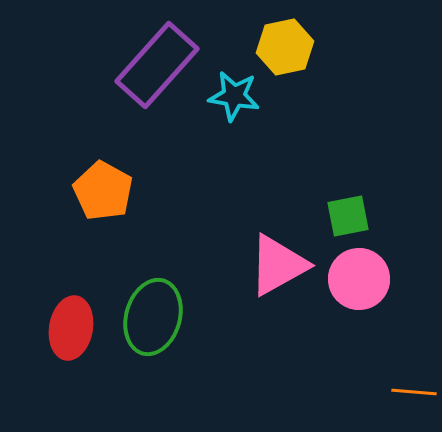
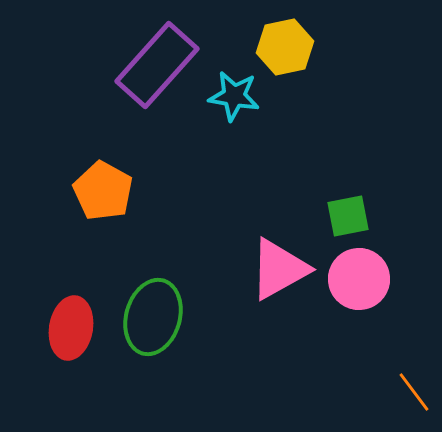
pink triangle: moved 1 px right, 4 px down
orange line: rotated 48 degrees clockwise
